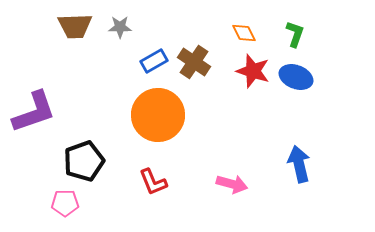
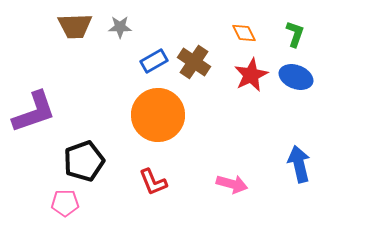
red star: moved 2 px left, 4 px down; rotated 28 degrees clockwise
